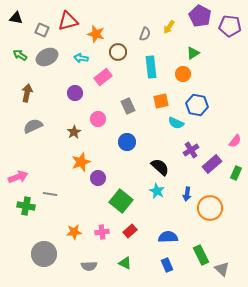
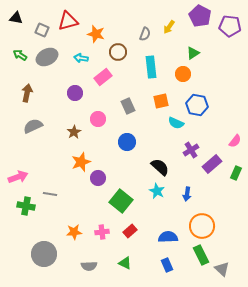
orange circle at (210, 208): moved 8 px left, 18 px down
